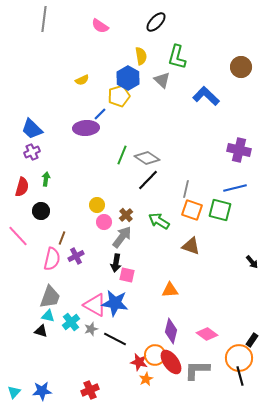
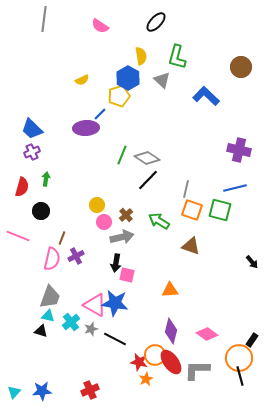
pink line at (18, 236): rotated 25 degrees counterclockwise
gray arrow at (122, 237): rotated 40 degrees clockwise
